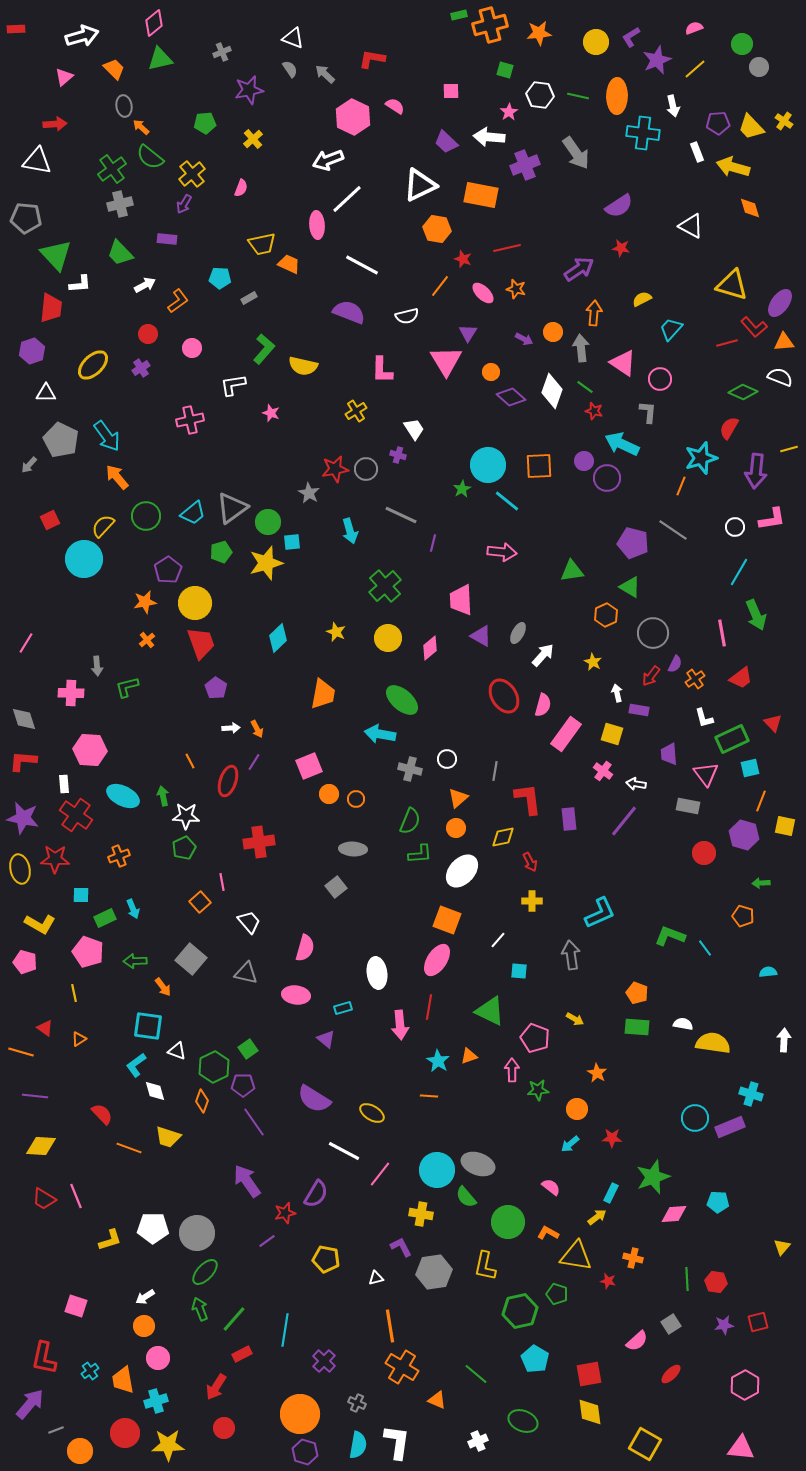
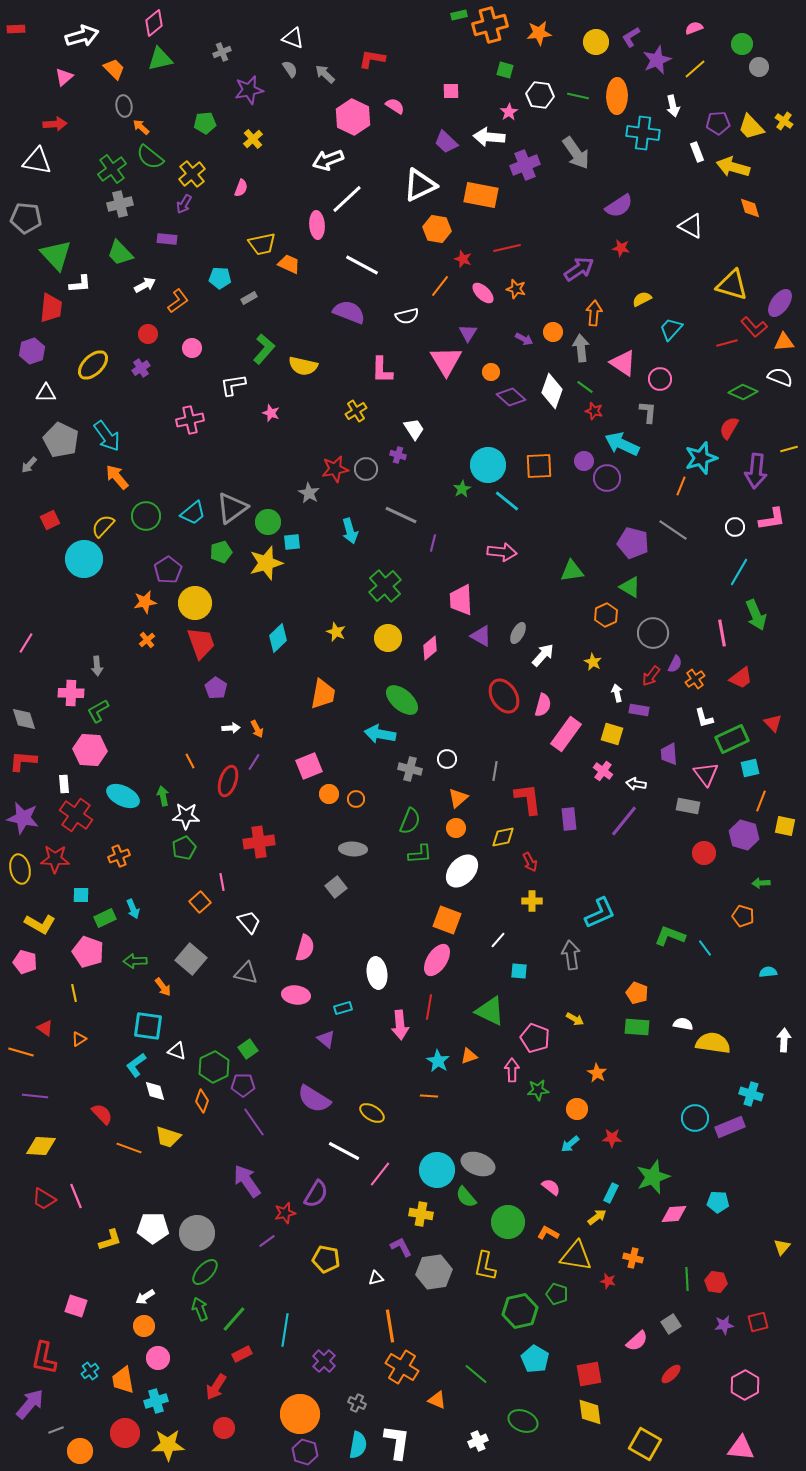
green L-shape at (127, 687): moved 29 px left, 24 px down; rotated 15 degrees counterclockwise
